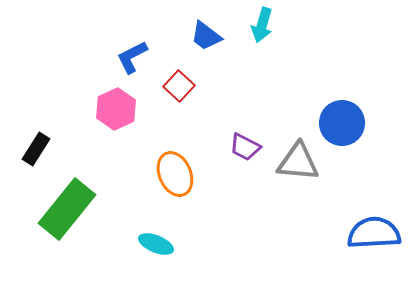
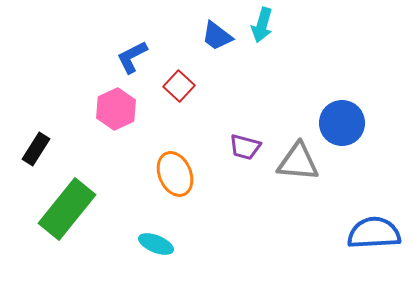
blue trapezoid: moved 11 px right
purple trapezoid: rotated 12 degrees counterclockwise
